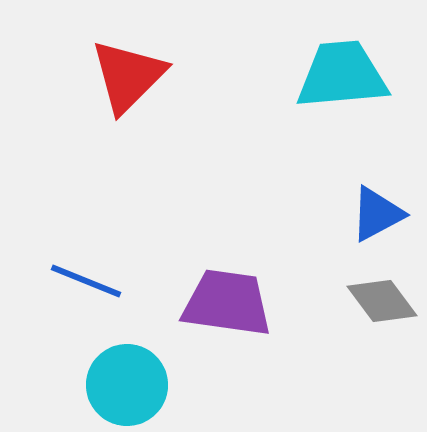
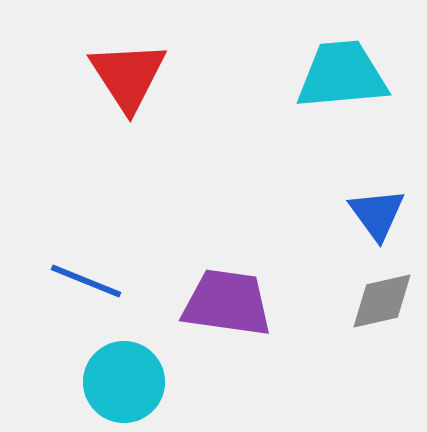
red triangle: rotated 18 degrees counterclockwise
blue triangle: rotated 38 degrees counterclockwise
gray diamond: rotated 66 degrees counterclockwise
cyan circle: moved 3 px left, 3 px up
